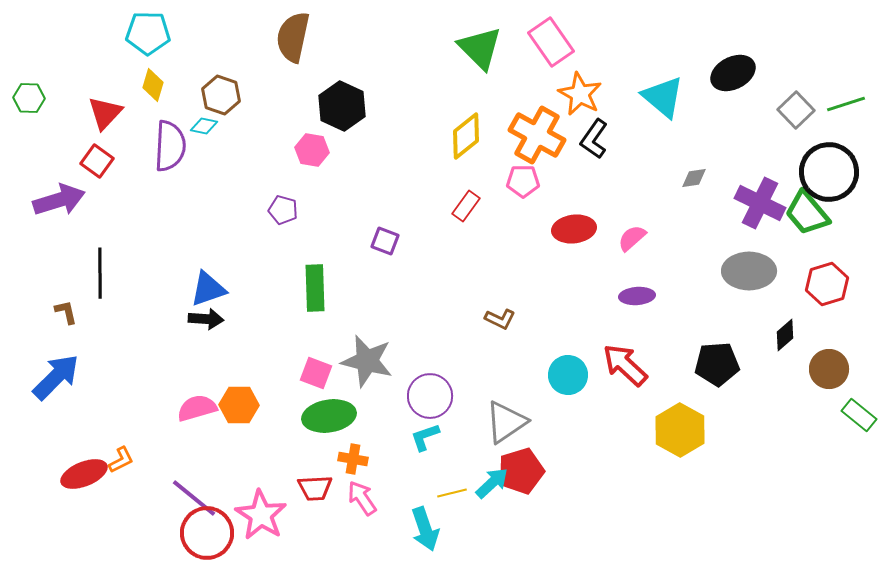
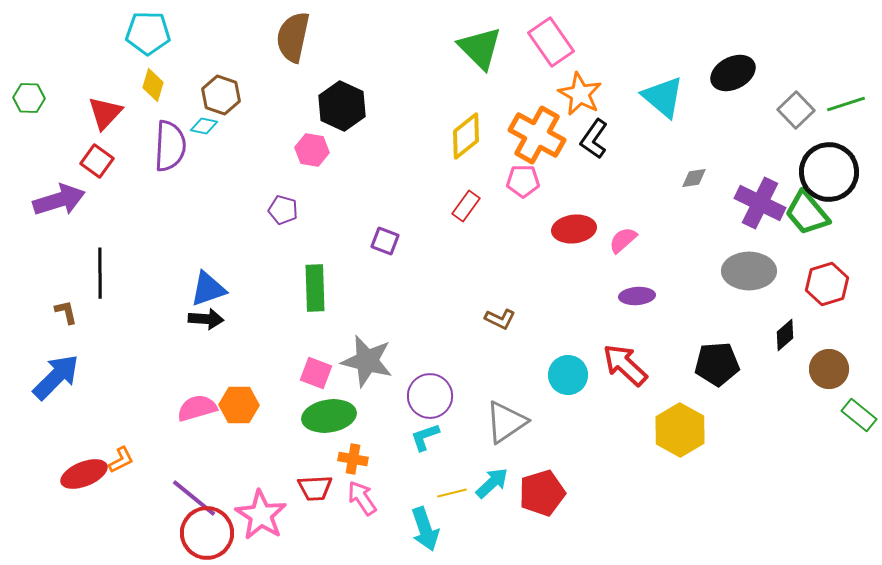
pink semicircle at (632, 238): moved 9 px left, 2 px down
red pentagon at (521, 471): moved 21 px right, 22 px down
